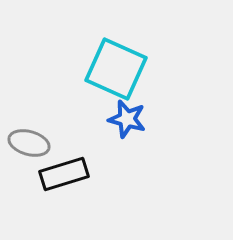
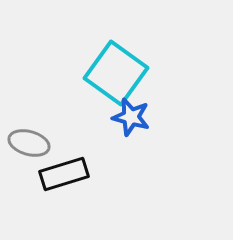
cyan square: moved 4 px down; rotated 12 degrees clockwise
blue star: moved 4 px right, 2 px up
